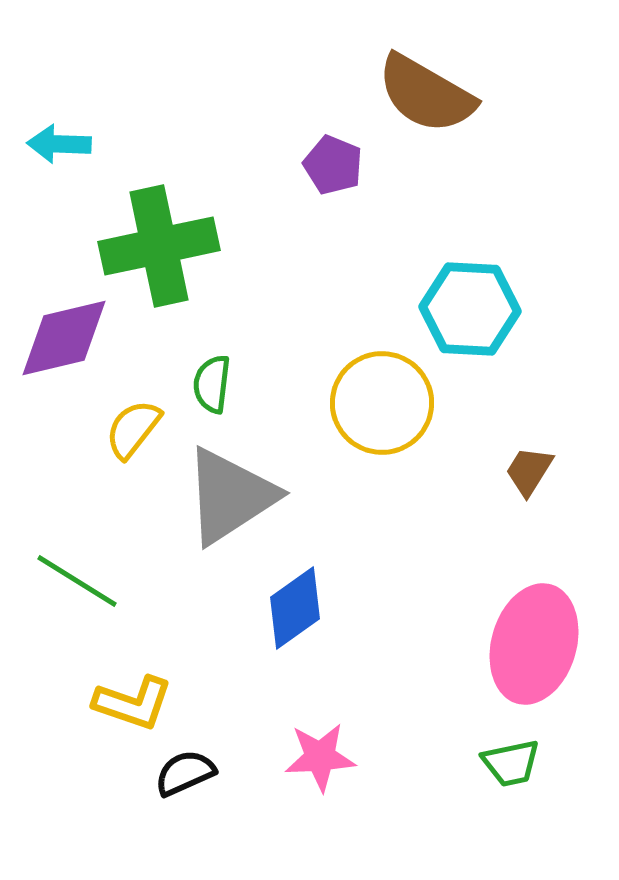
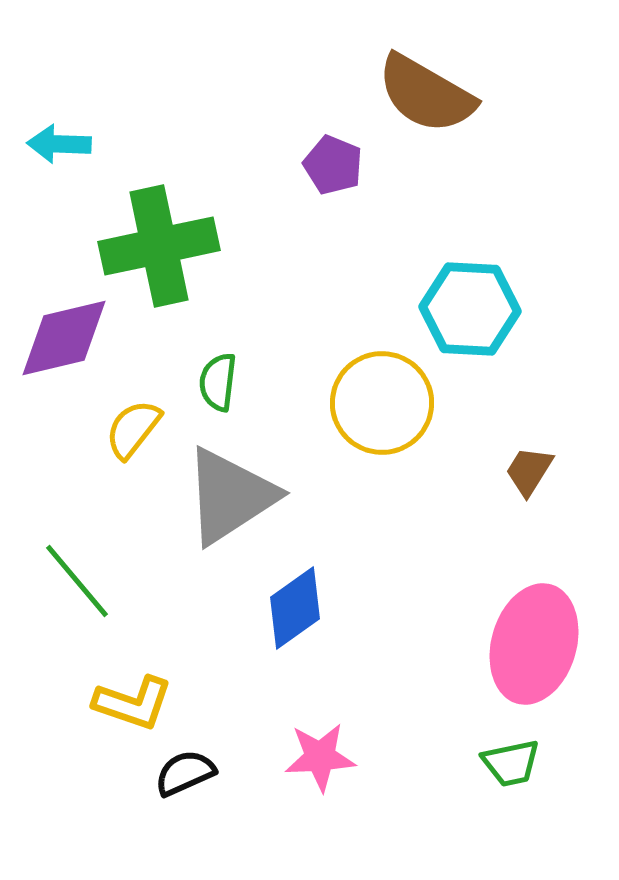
green semicircle: moved 6 px right, 2 px up
green line: rotated 18 degrees clockwise
